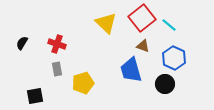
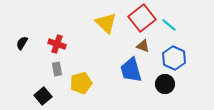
yellow pentagon: moved 2 px left
black square: moved 8 px right; rotated 30 degrees counterclockwise
